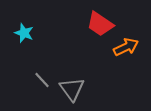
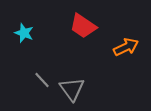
red trapezoid: moved 17 px left, 2 px down
